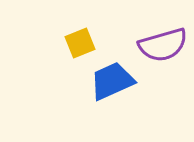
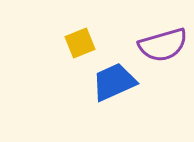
blue trapezoid: moved 2 px right, 1 px down
